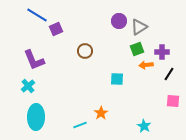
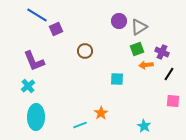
purple cross: rotated 24 degrees clockwise
purple L-shape: moved 1 px down
